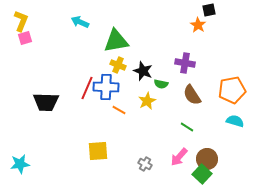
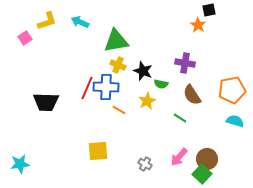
yellow L-shape: moved 26 px right; rotated 50 degrees clockwise
pink square: rotated 16 degrees counterclockwise
green line: moved 7 px left, 9 px up
